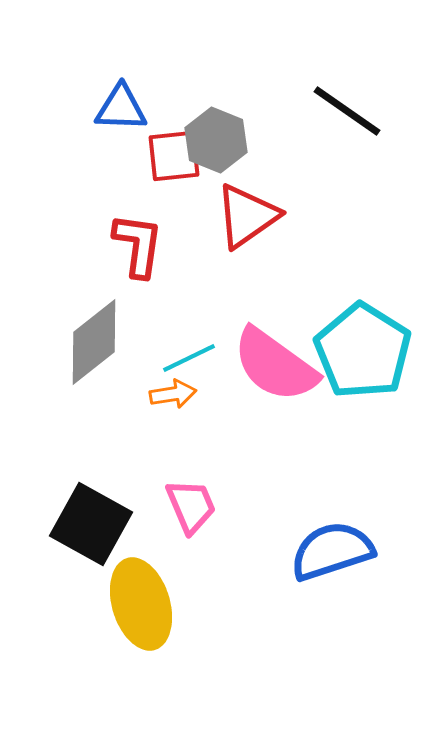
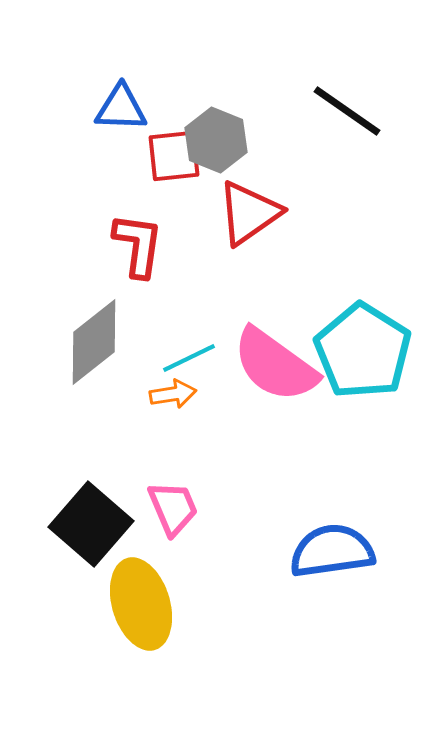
red triangle: moved 2 px right, 3 px up
pink trapezoid: moved 18 px left, 2 px down
black square: rotated 12 degrees clockwise
blue semicircle: rotated 10 degrees clockwise
